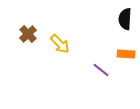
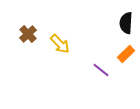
black semicircle: moved 1 px right, 4 px down
orange rectangle: rotated 48 degrees counterclockwise
